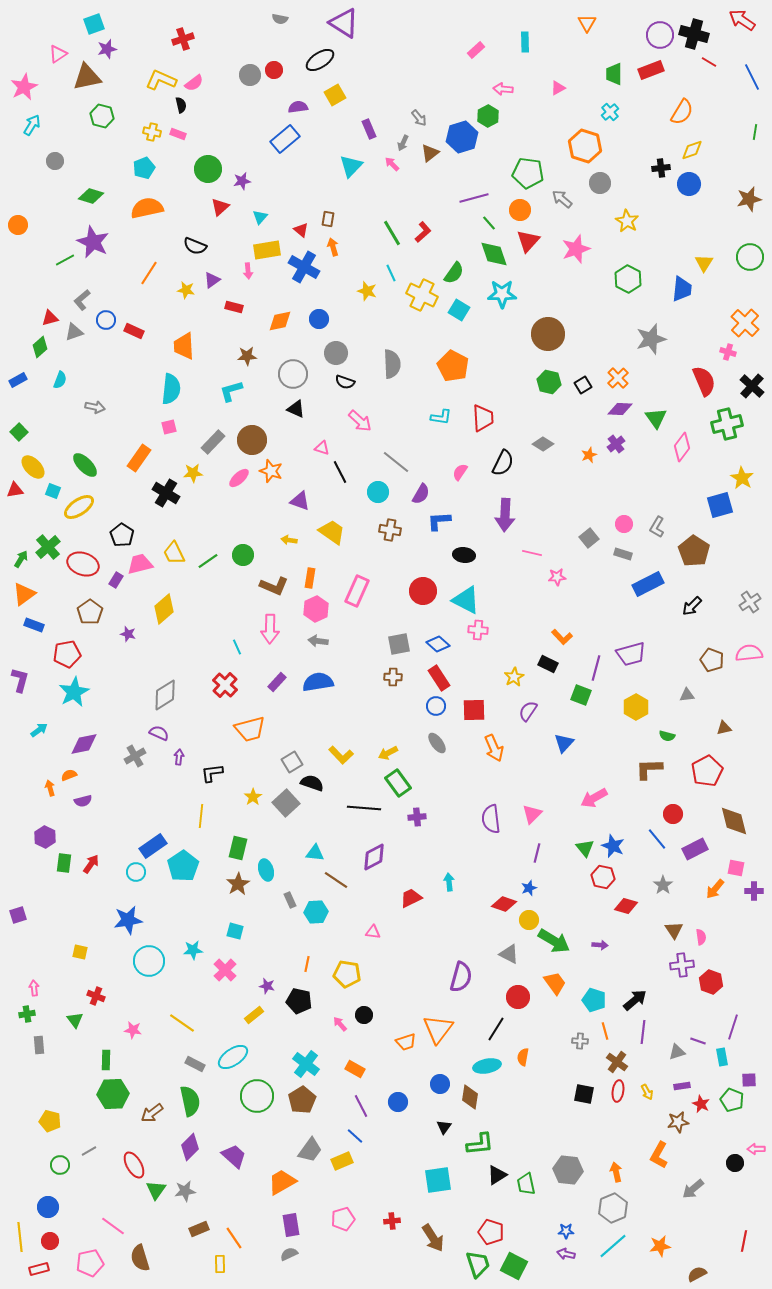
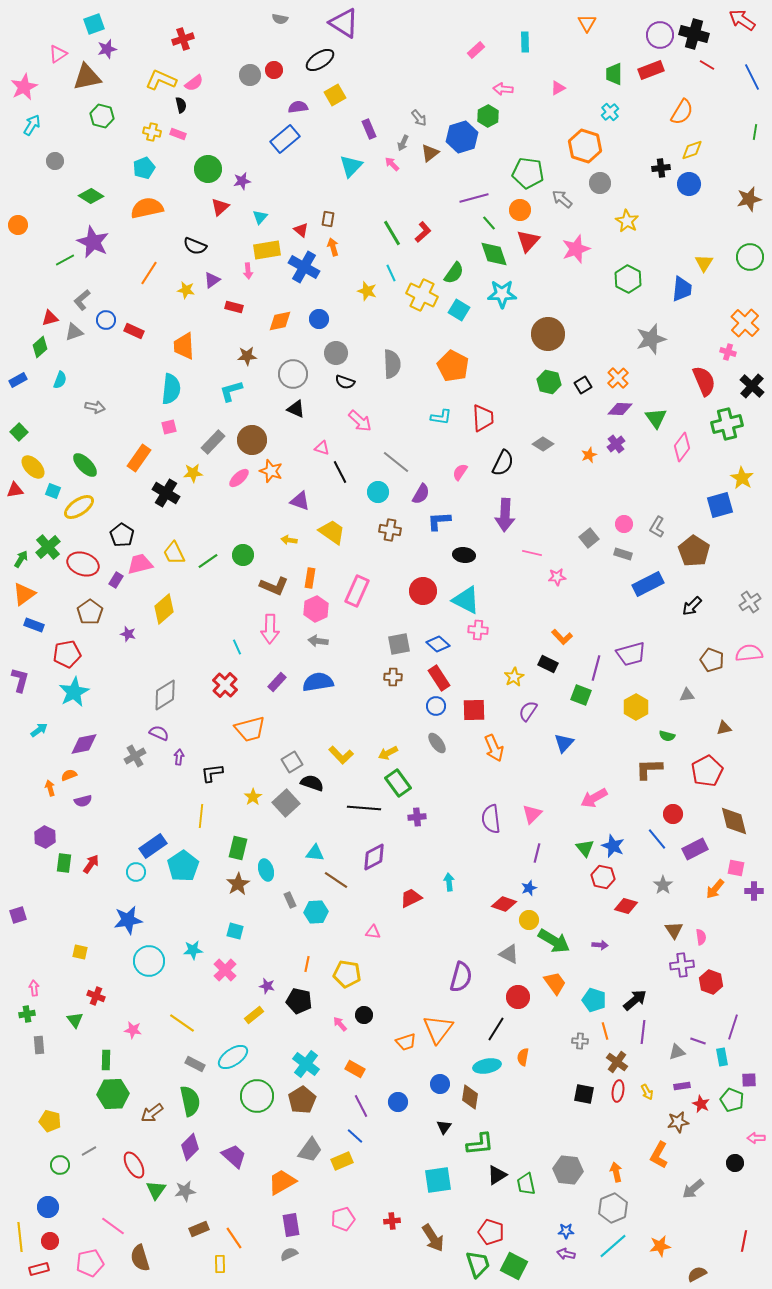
red line at (709, 62): moved 2 px left, 3 px down
green diamond at (91, 196): rotated 15 degrees clockwise
pink arrow at (756, 1149): moved 11 px up
